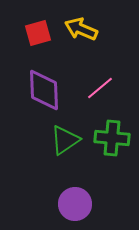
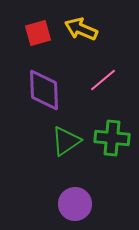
pink line: moved 3 px right, 8 px up
green triangle: moved 1 px right, 1 px down
